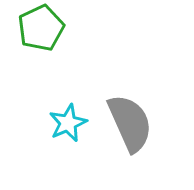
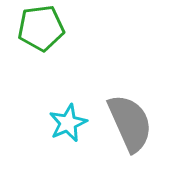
green pentagon: rotated 18 degrees clockwise
